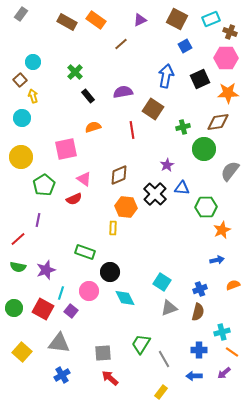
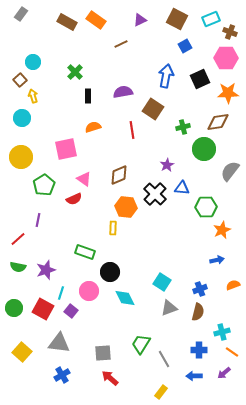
brown line at (121, 44): rotated 16 degrees clockwise
black rectangle at (88, 96): rotated 40 degrees clockwise
